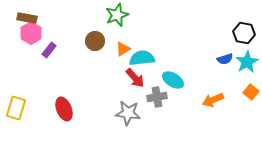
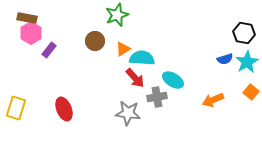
cyan semicircle: rotated 10 degrees clockwise
